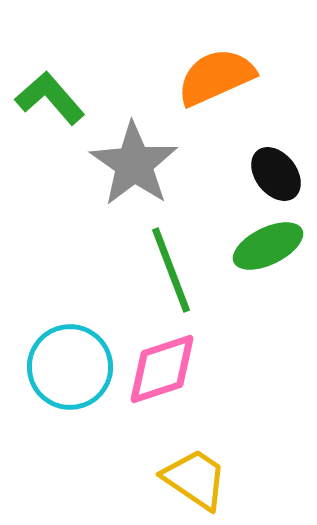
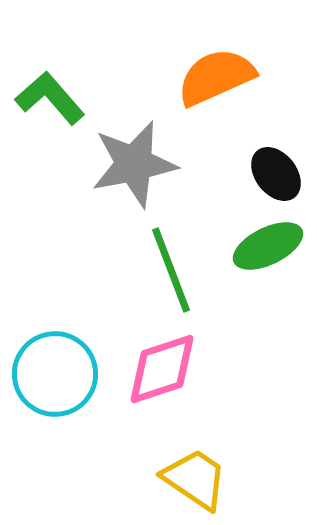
gray star: rotated 26 degrees clockwise
cyan circle: moved 15 px left, 7 px down
